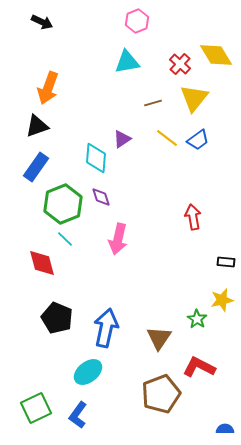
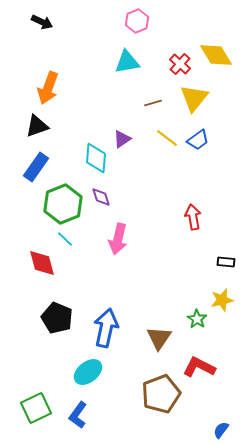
blue semicircle: moved 4 px left, 1 px down; rotated 54 degrees counterclockwise
